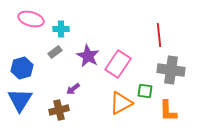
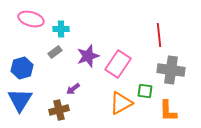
purple star: rotated 25 degrees clockwise
